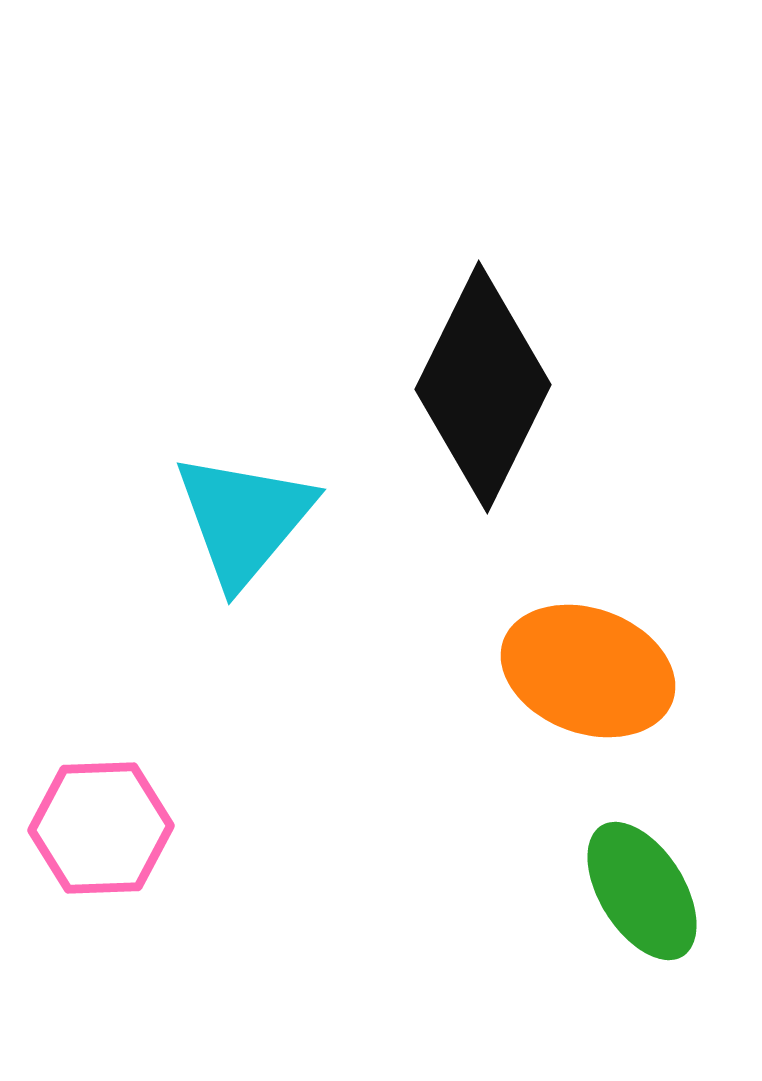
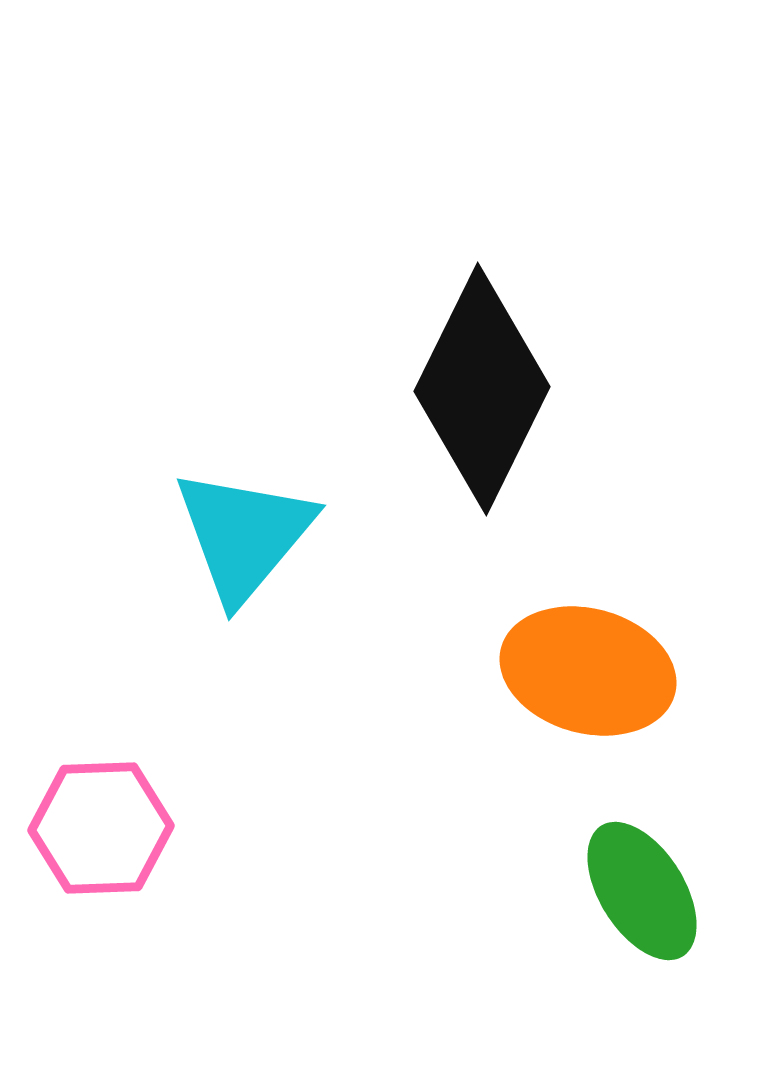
black diamond: moved 1 px left, 2 px down
cyan triangle: moved 16 px down
orange ellipse: rotated 5 degrees counterclockwise
